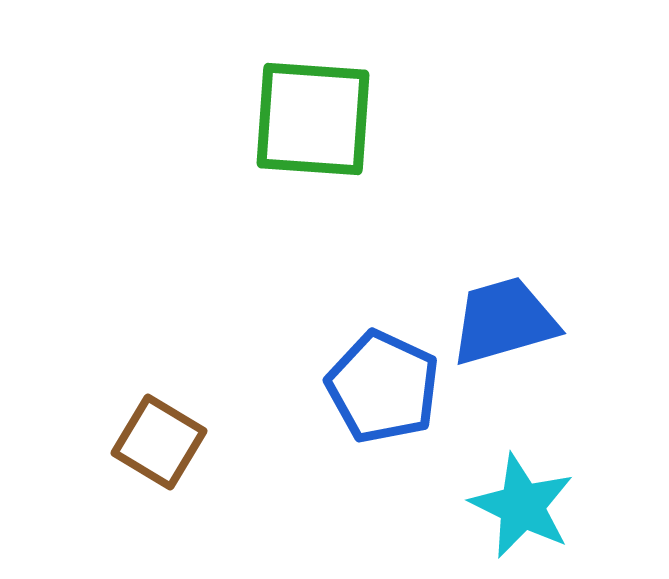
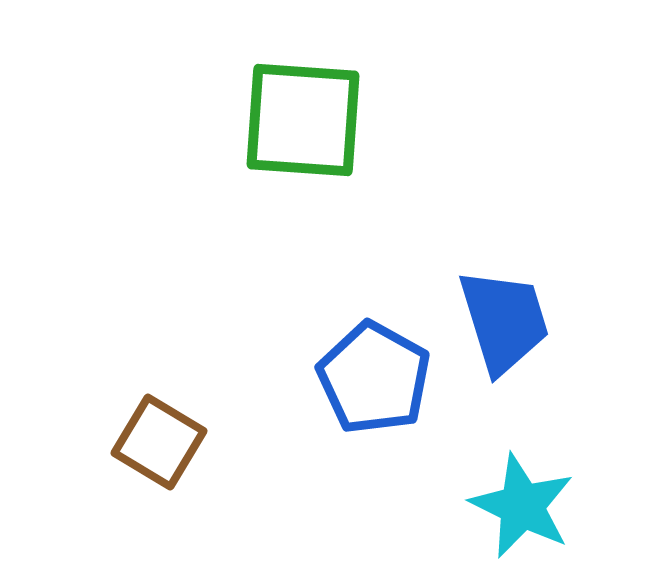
green square: moved 10 px left, 1 px down
blue trapezoid: rotated 89 degrees clockwise
blue pentagon: moved 9 px left, 9 px up; rotated 4 degrees clockwise
